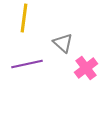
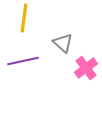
purple line: moved 4 px left, 3 px up
